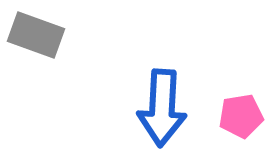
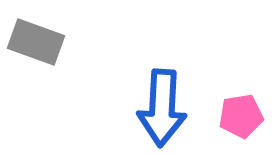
gray rectangle: moved 7 px down
